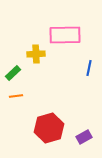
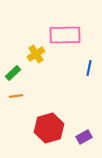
yellow cross: rotated 30 degrees counterclockwise
